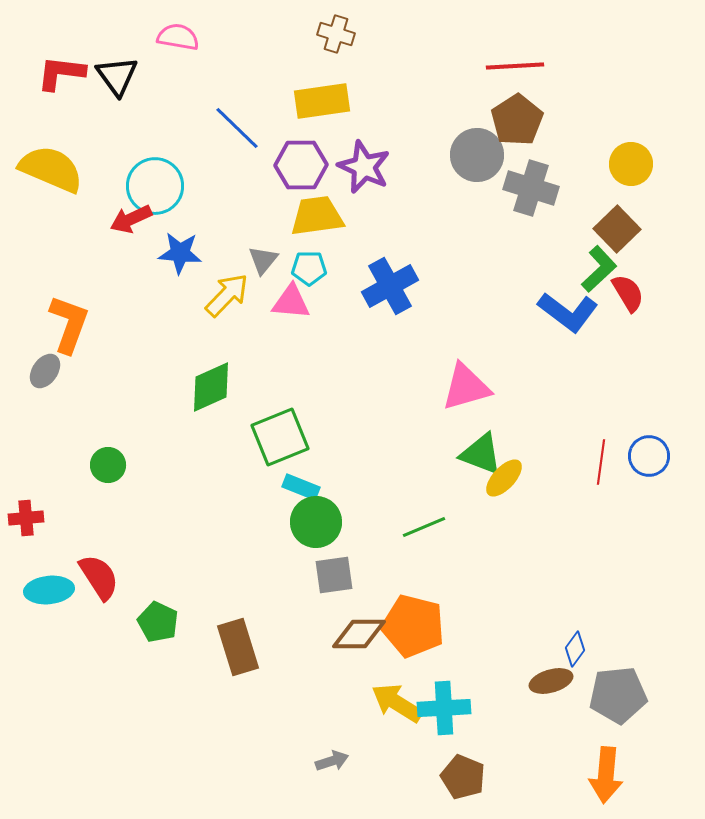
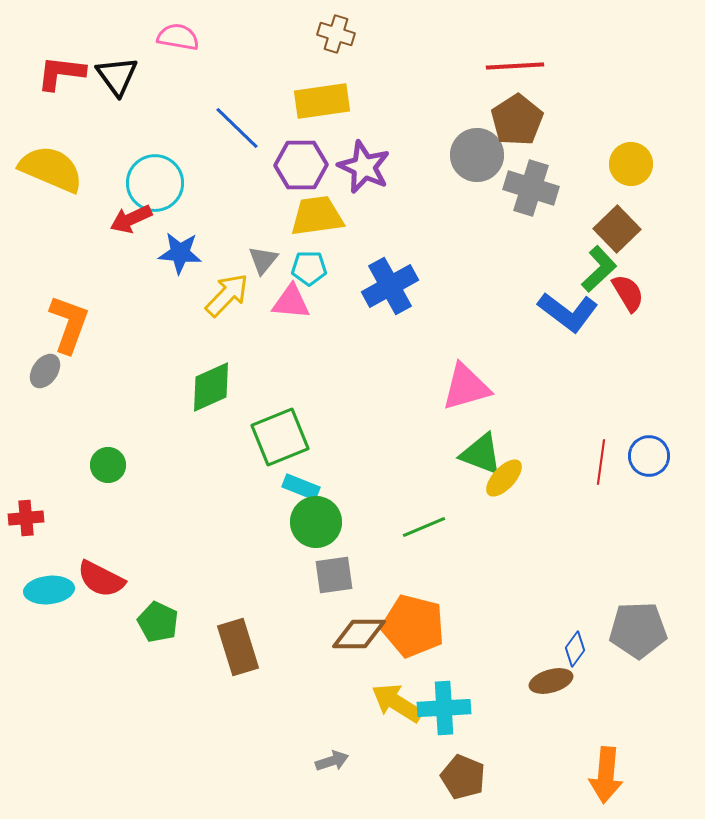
cyan circle at (155, 186): moved 3 px up
red semicircle at (99, 577): moved 2 px right, 2 px down; rotated 150 degrees clockwise
gray pentagon at (618, 695): moved 20 px right, 65 px up; rotated 4 degrees clockwise
